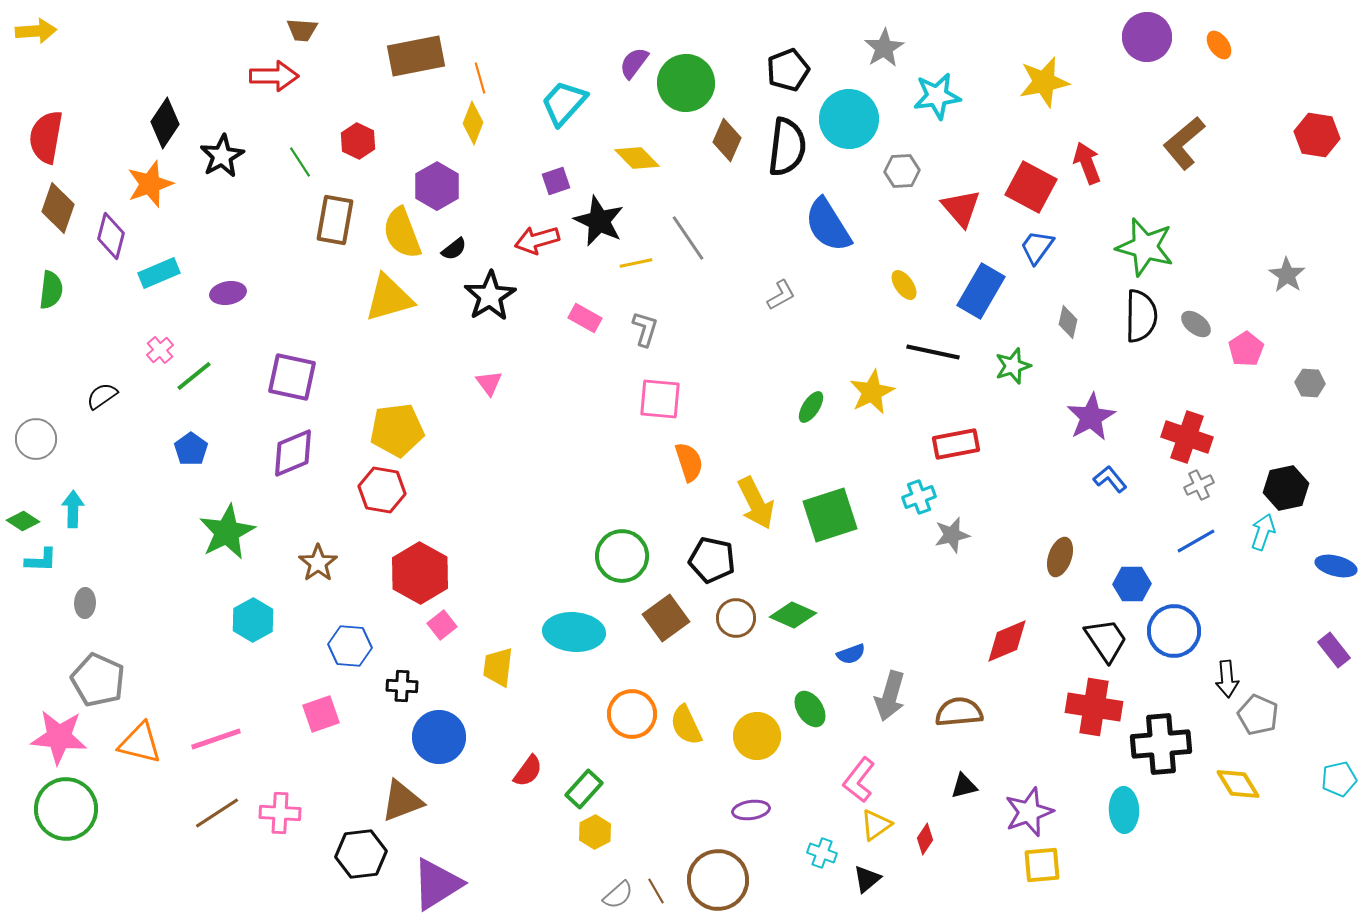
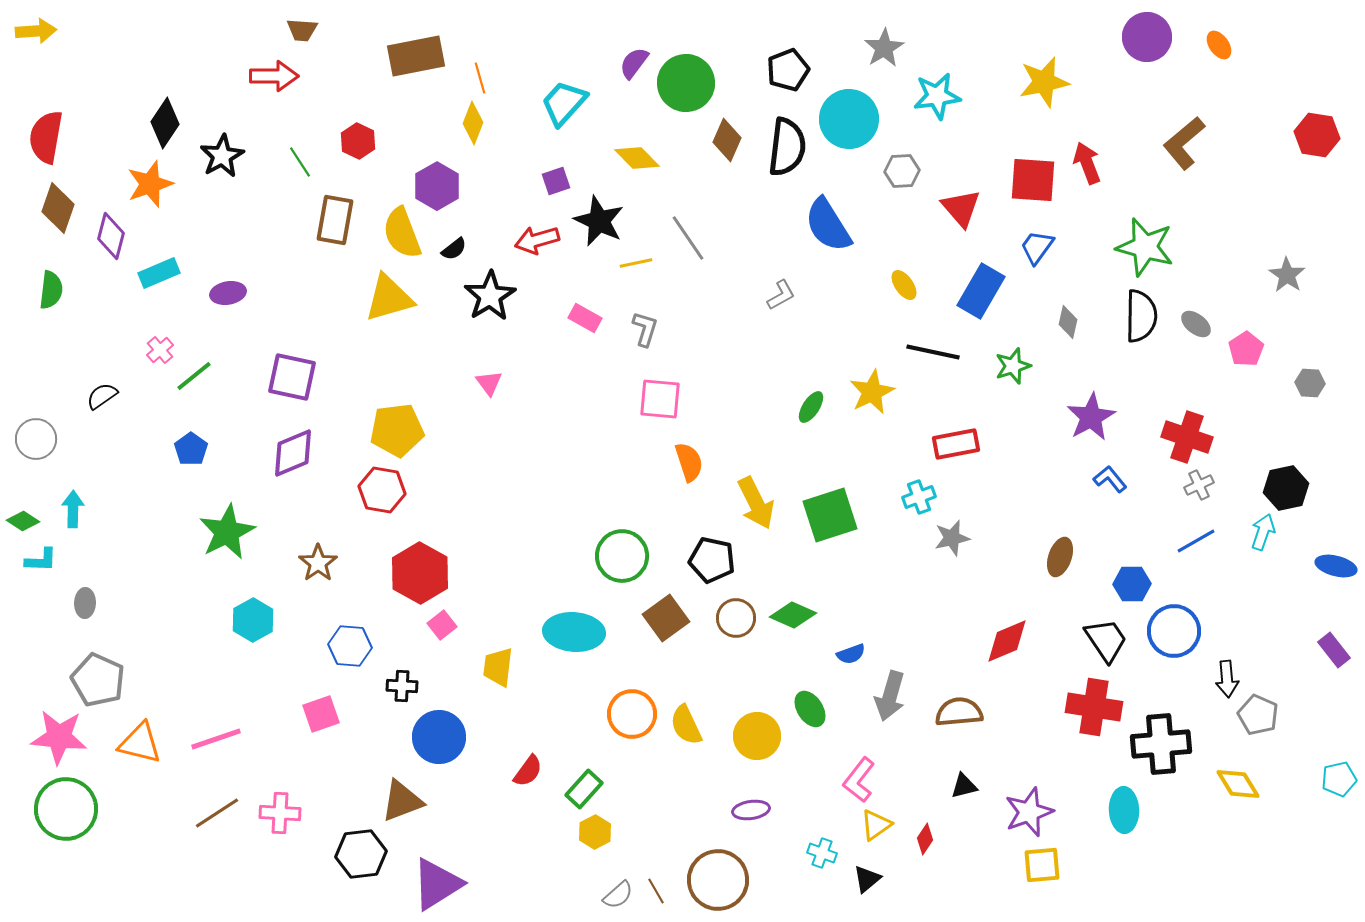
red square at (1031, 187): moved 2 px right, 7 px up; rotated 24 degrees counterclockwise
gray star at (952, 535): moved 3 px down
